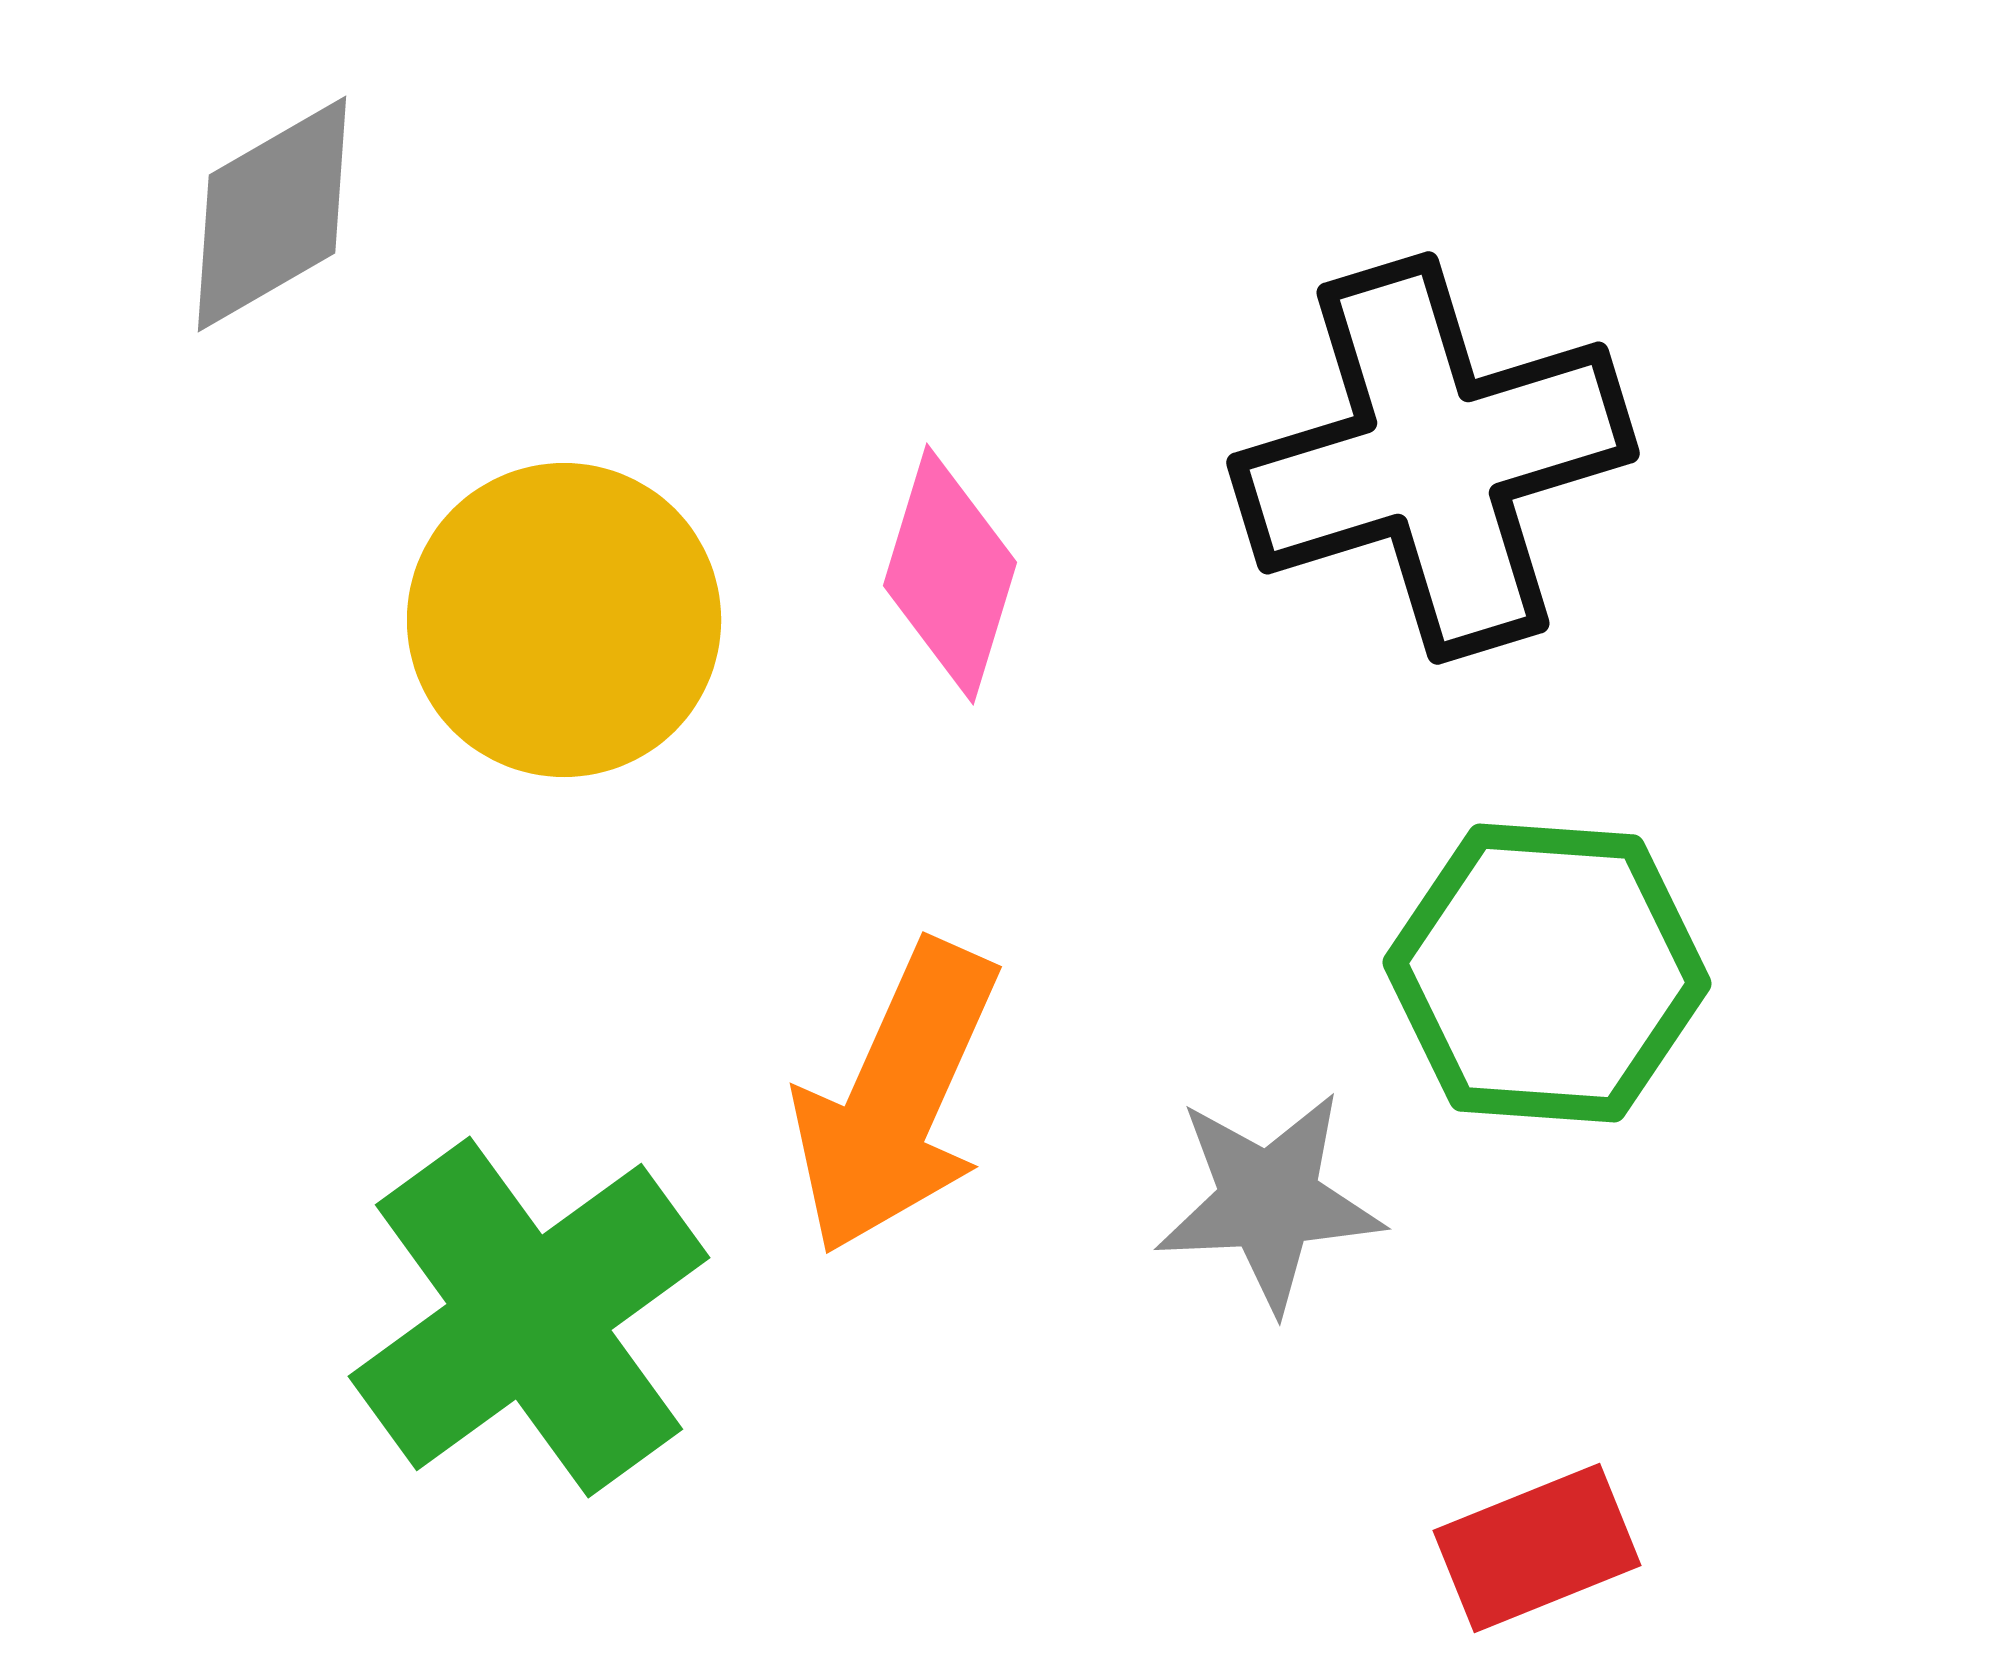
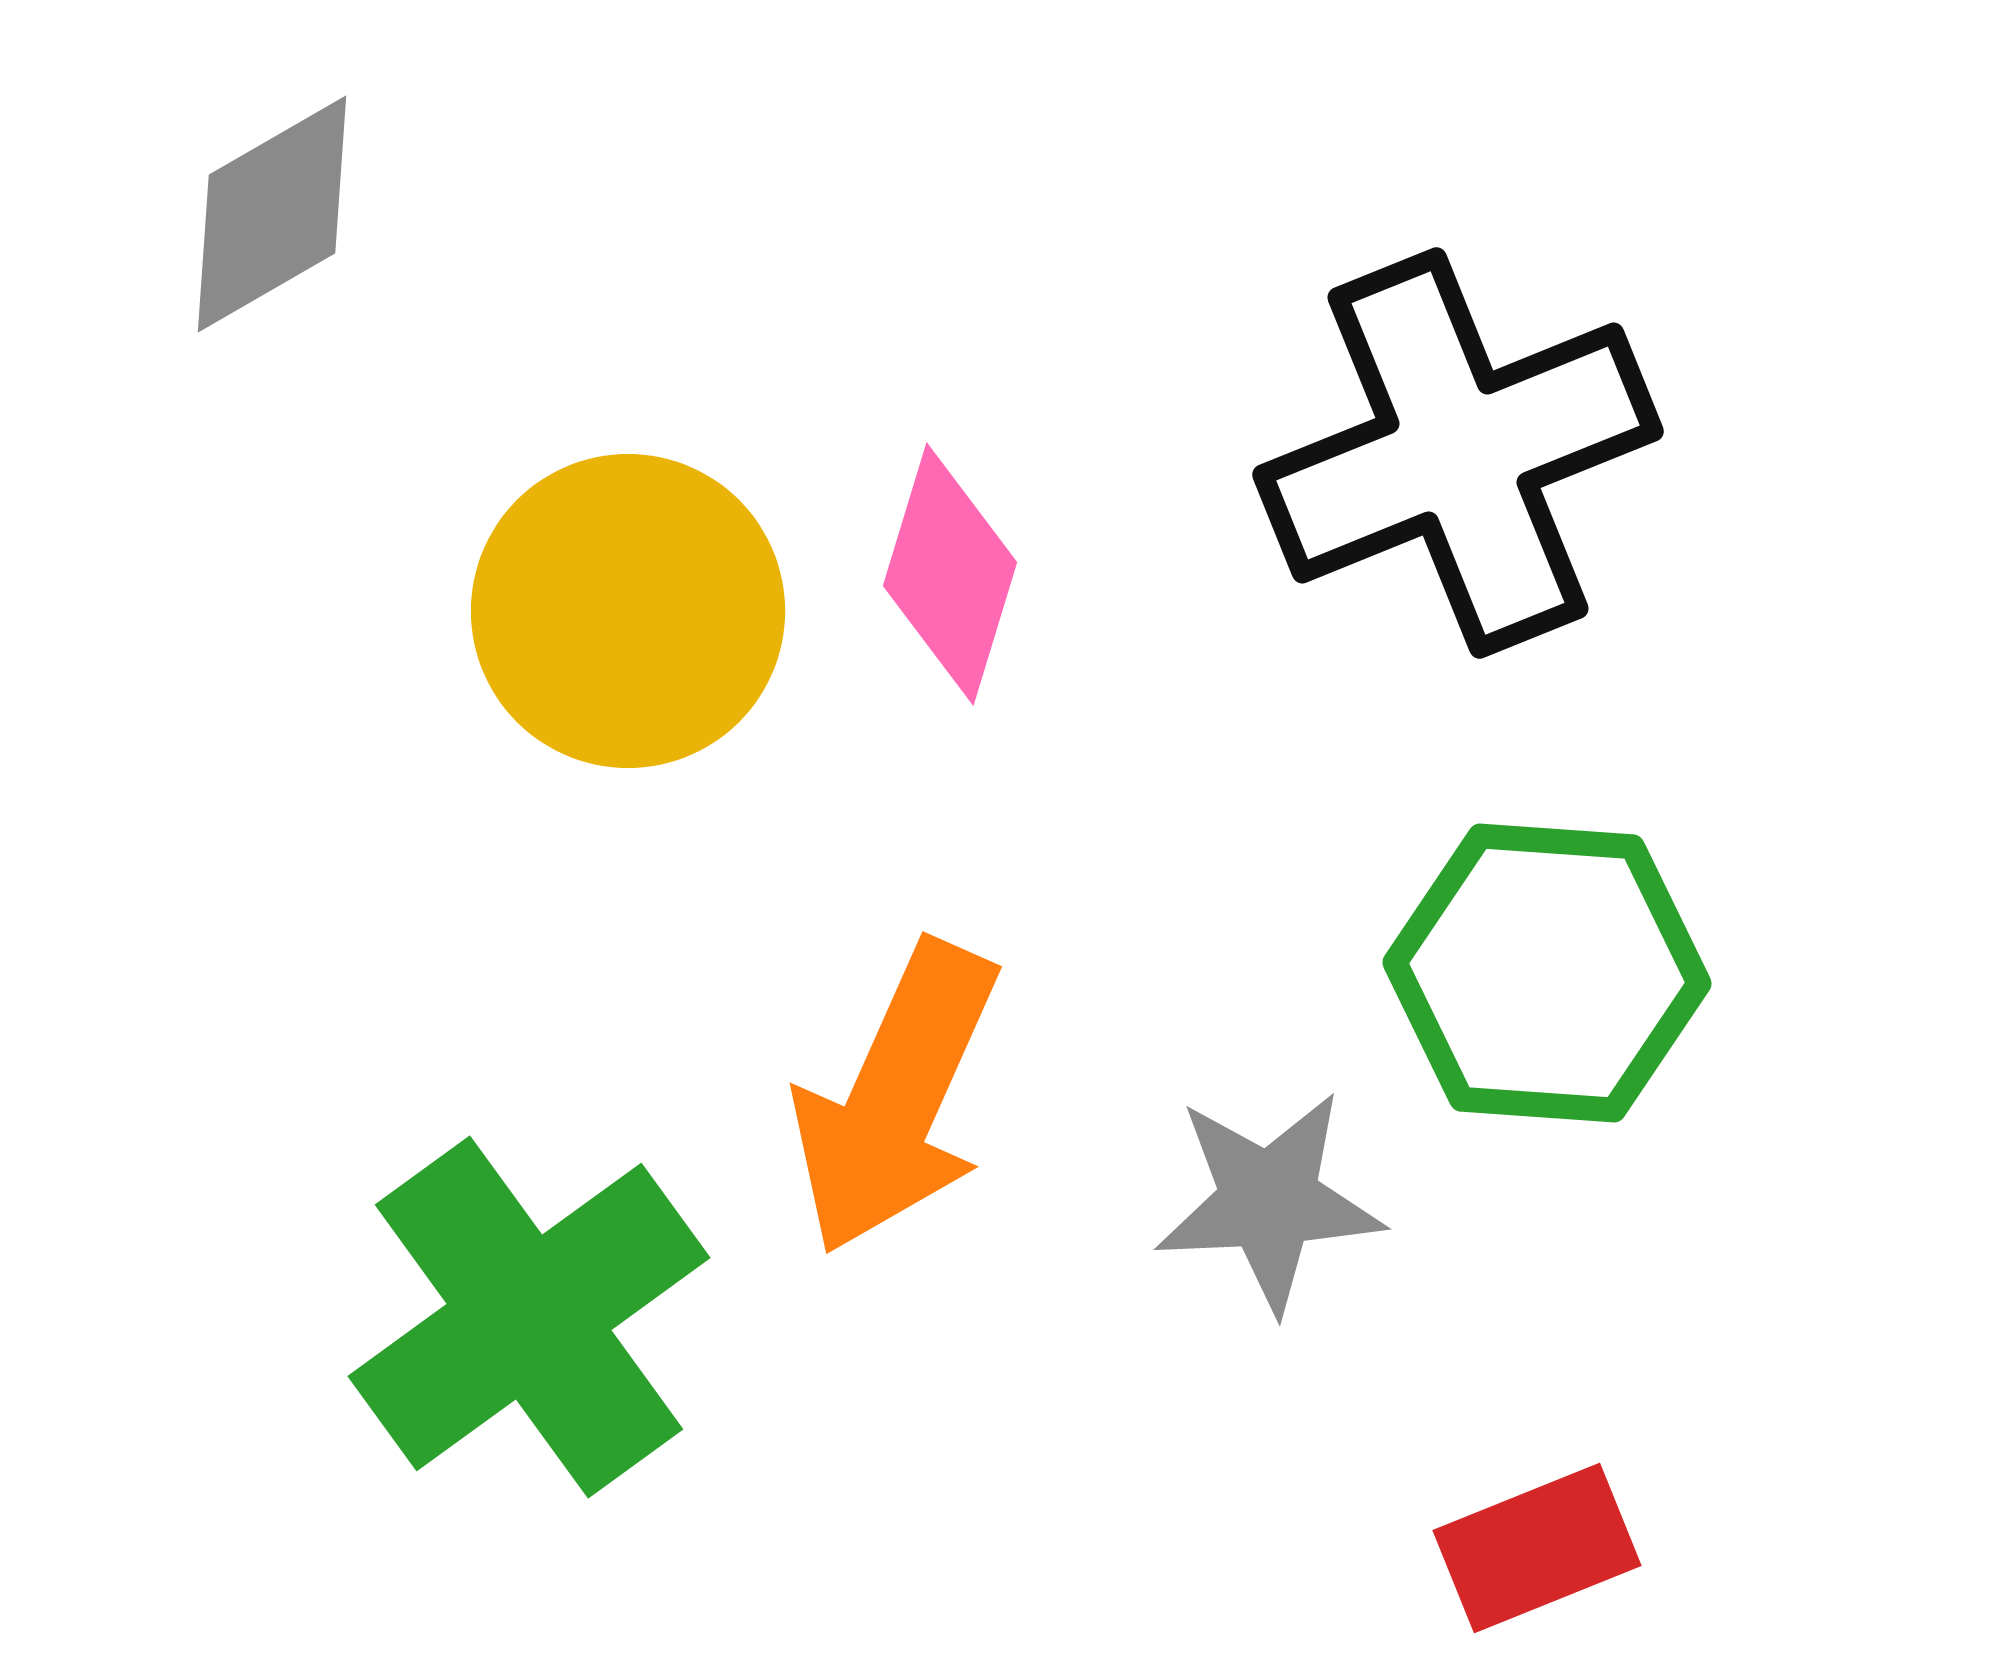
black cross: moved 25 px right, 5 px up; rotated 5 degrees counterclockwise
yellow circle: moved 64 px right, 9 px up
